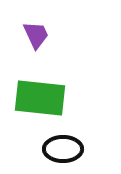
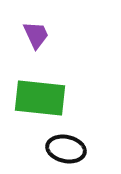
black ellipse: moved 3 px right; rotated 12 degrees clockwise
